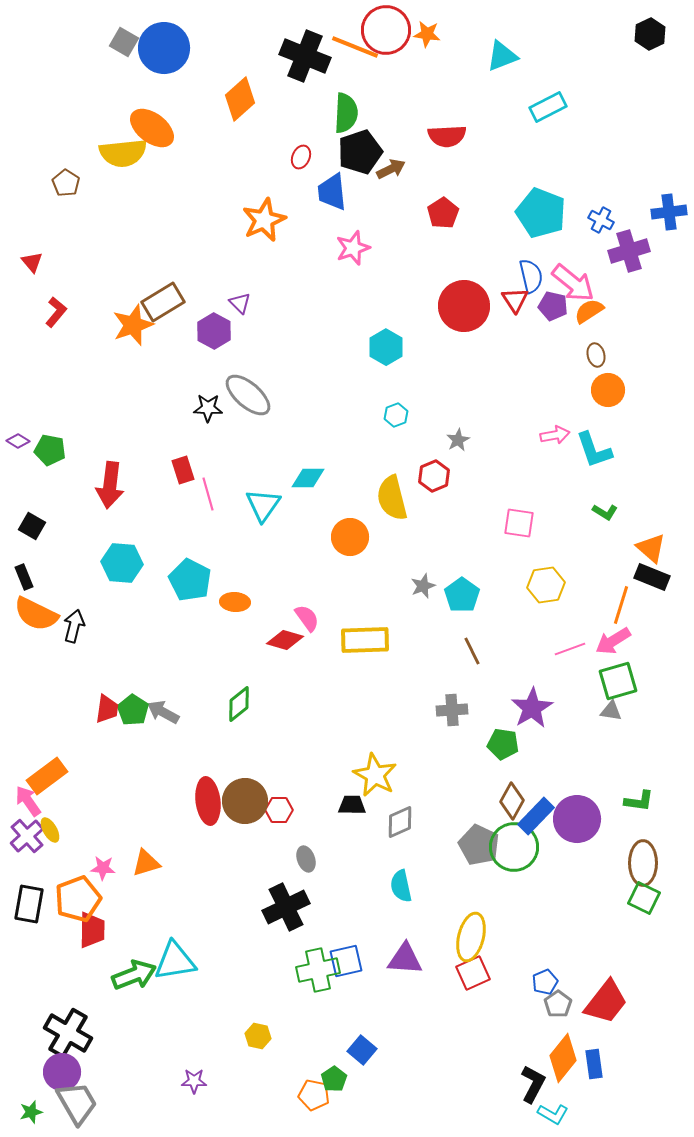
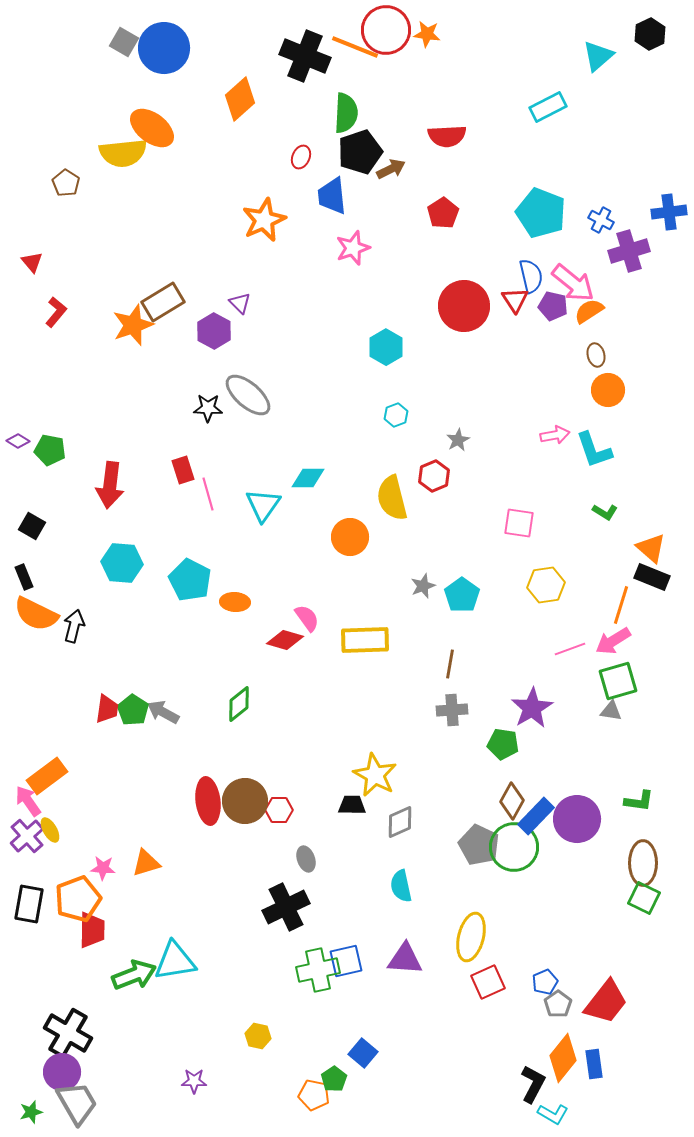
cyan triangle at (502, 56): moved 96 px right; rotated 20 degrees counterclockwise
blue trapezoid at (332, 192): moved 4 px down
brown line at (472, 651): moved 22 px left, 13 px down; rotated 36 degrees clockwise
red square at (473, 973): moved 15 px right, 9 px down
blue square at (362, 1050): moved 1 px right, 3 px down
